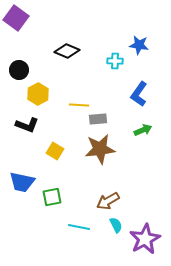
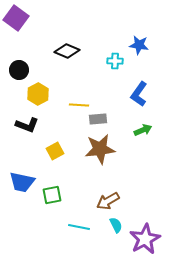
yellow square: rotated 30 degrees clockwise
green square: moved 2 px up
